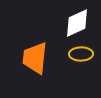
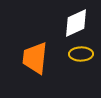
white diamond: moved 1 px left
